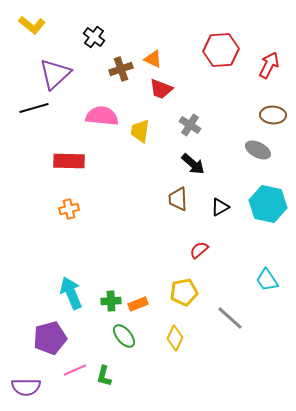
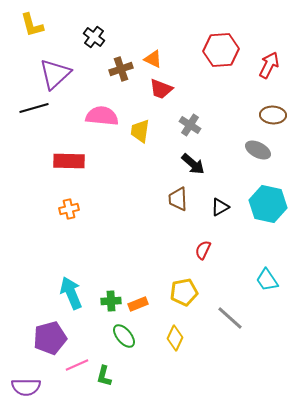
yellow L-shape: rotated 36 degrees clockwise
red semicircle: moved 4 px right; rotated 24 degrees counterclockwise
pink line: moved 2 px right, 5 px up
